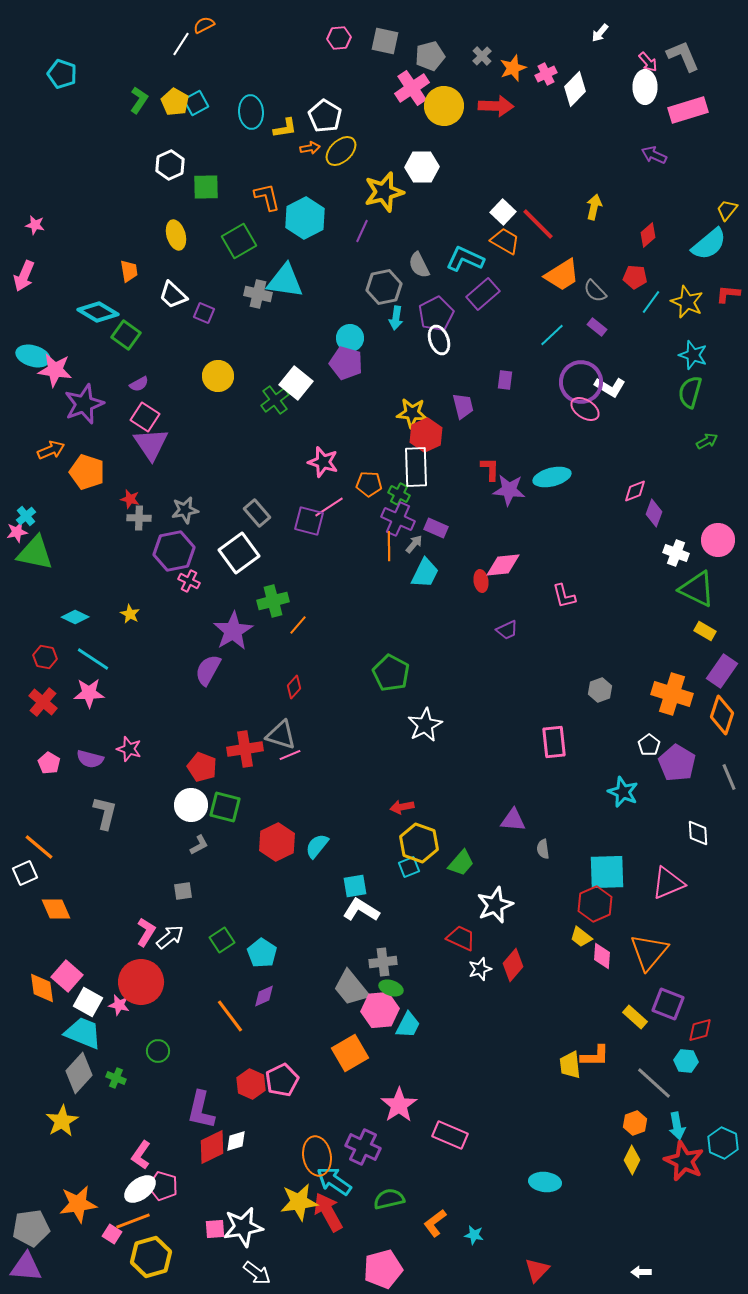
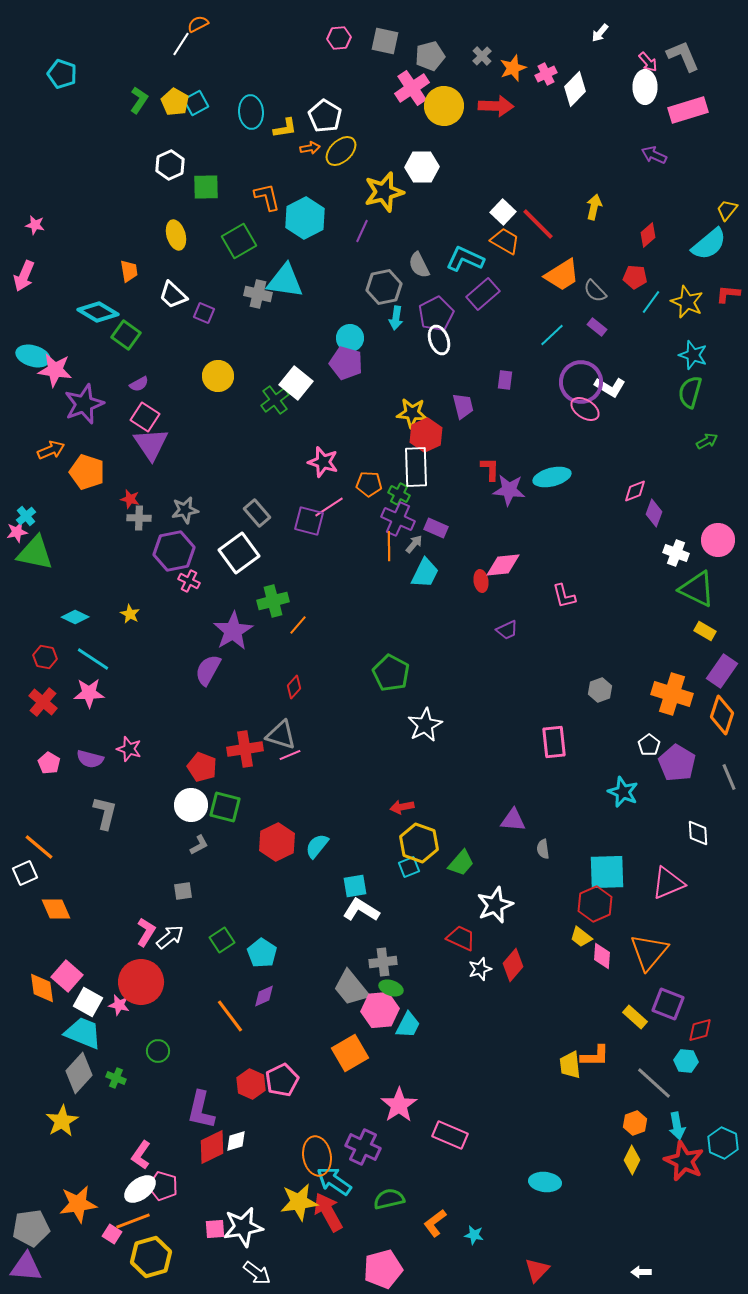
orange semicircle at (204, 25): moved 6 px left, 1 px up
